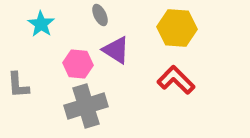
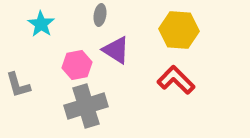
gray ellipse: rotated 35 degrees clockwise
yellow hexagon: moved 2 px right, 2 px down
pink hexagon: moved 1 px left, 1 px down; rotated 16 degrees counterclockwise
gray L-shape: rotated 12 degrees counterclockwise
